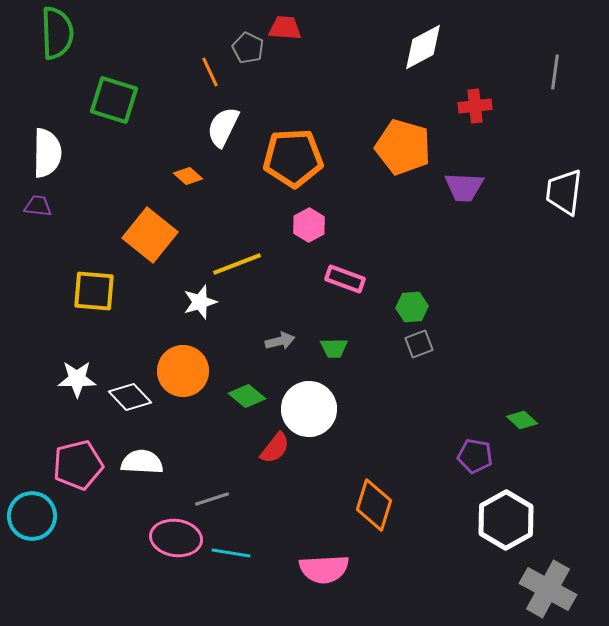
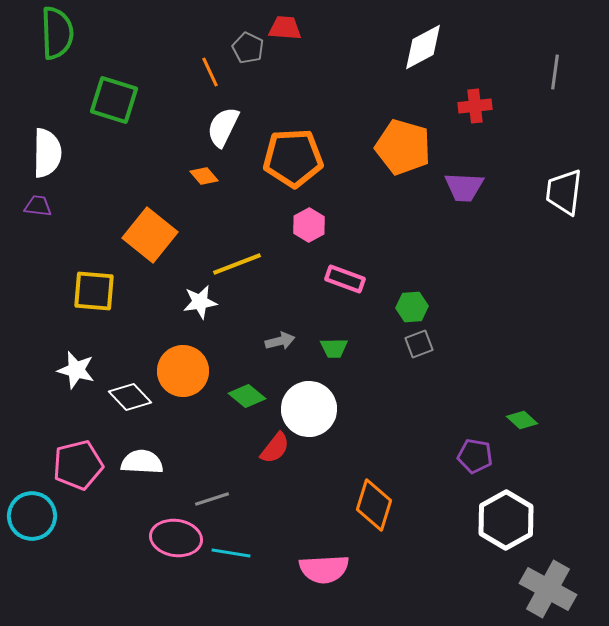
orange diamond at (188, 176): moved 16 px right; rotated 8 degrees clockwise
white star at (200, 302): rotated 8 degrees clockwise
white star at (77, 379): moved 1 px left, 9 px up; rotated 15 degrees clockwise
